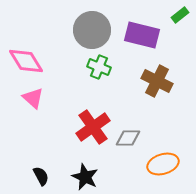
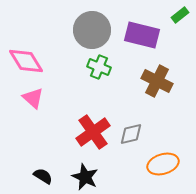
red cross: moved 5 px down
gray diamond: moved 3 px right, 4 px up; rotated 15 degrees counterclockwise
black semicircle: moved 2 px right; rotated 30 degrees counterclockwise
